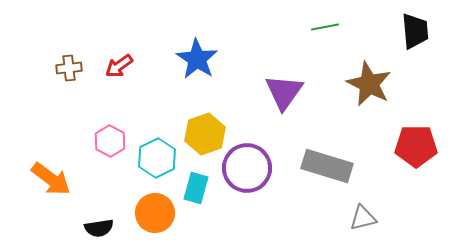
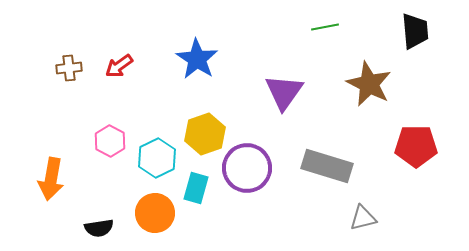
orange arrow: rotated 63 degrees clockwise
